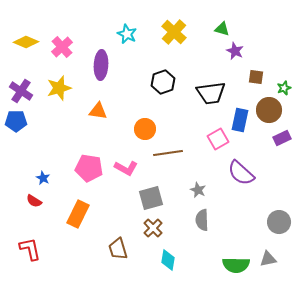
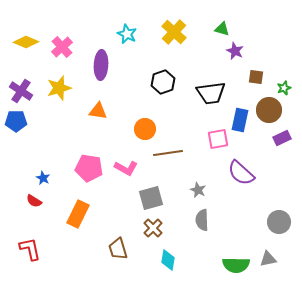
pink square: rotated 20 degrees clockwise
